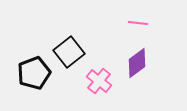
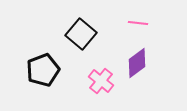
black square: moved 12 px right, 18 px up; rotated 12 degrees counterclockwise
black pentagon: moved 9 px right, 3 px up
pink cross: moved 2 px right
